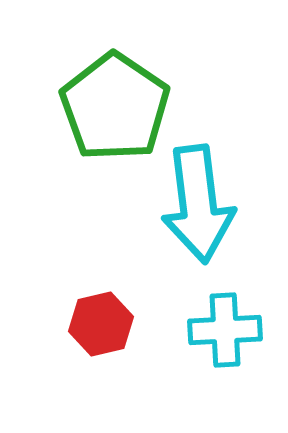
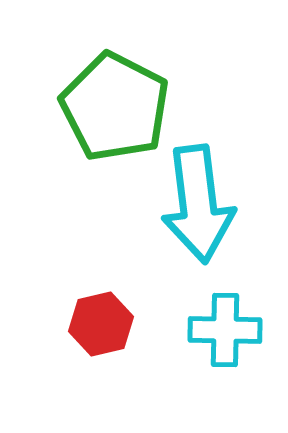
green pentagon: rotated 7 degrees counterclockwise
cyan cross: rotated 4 degrees clockwise
